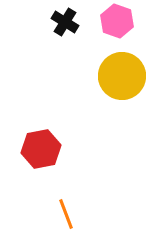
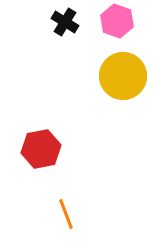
yellow circle: moved 1 px right
